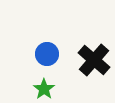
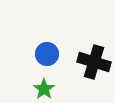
black cross: moved 2 px down; rotated 24 degrees counterclockwise
